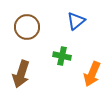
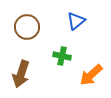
orange arrow: moved 1 px left, 1 px down; rotated 25 degrees clockwise
